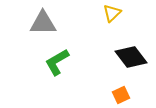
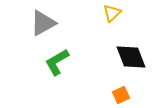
gray triangle: rotated 28 degrees counterclockwise
black diamond: rotated 16 degrees clockwise
